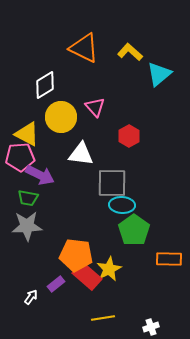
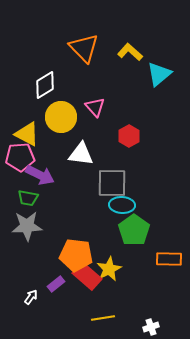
orange triangle: rotated 20 degrees clockwise
